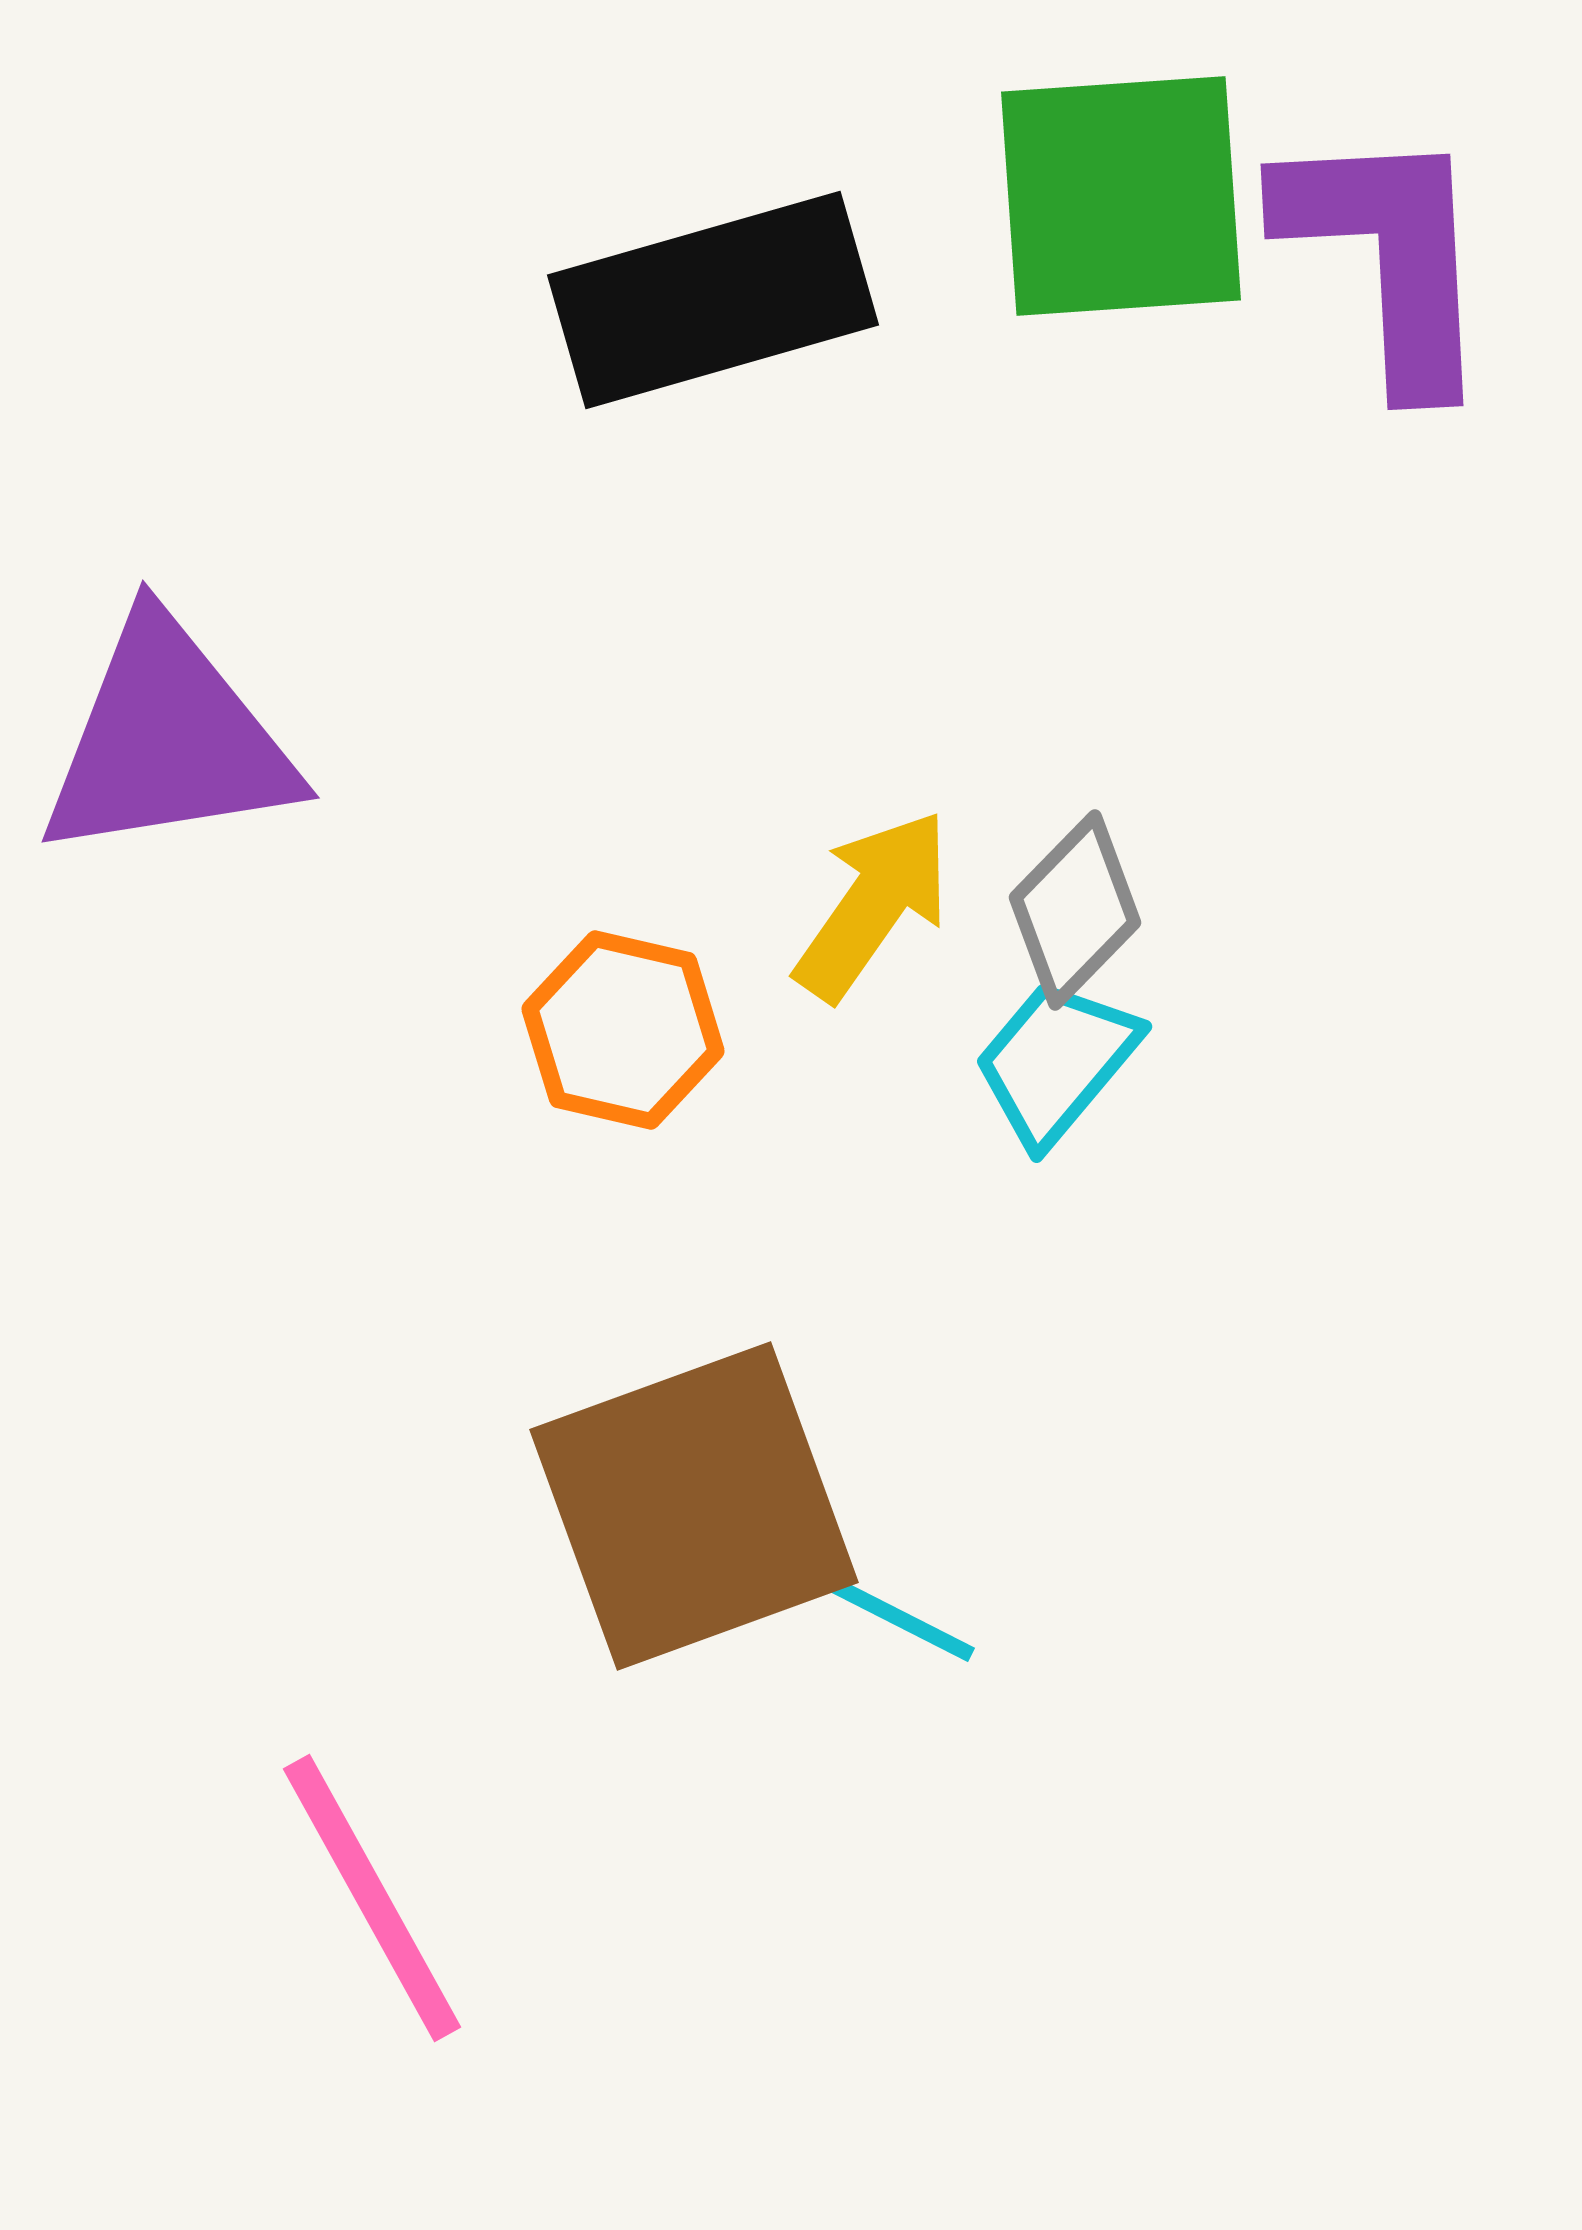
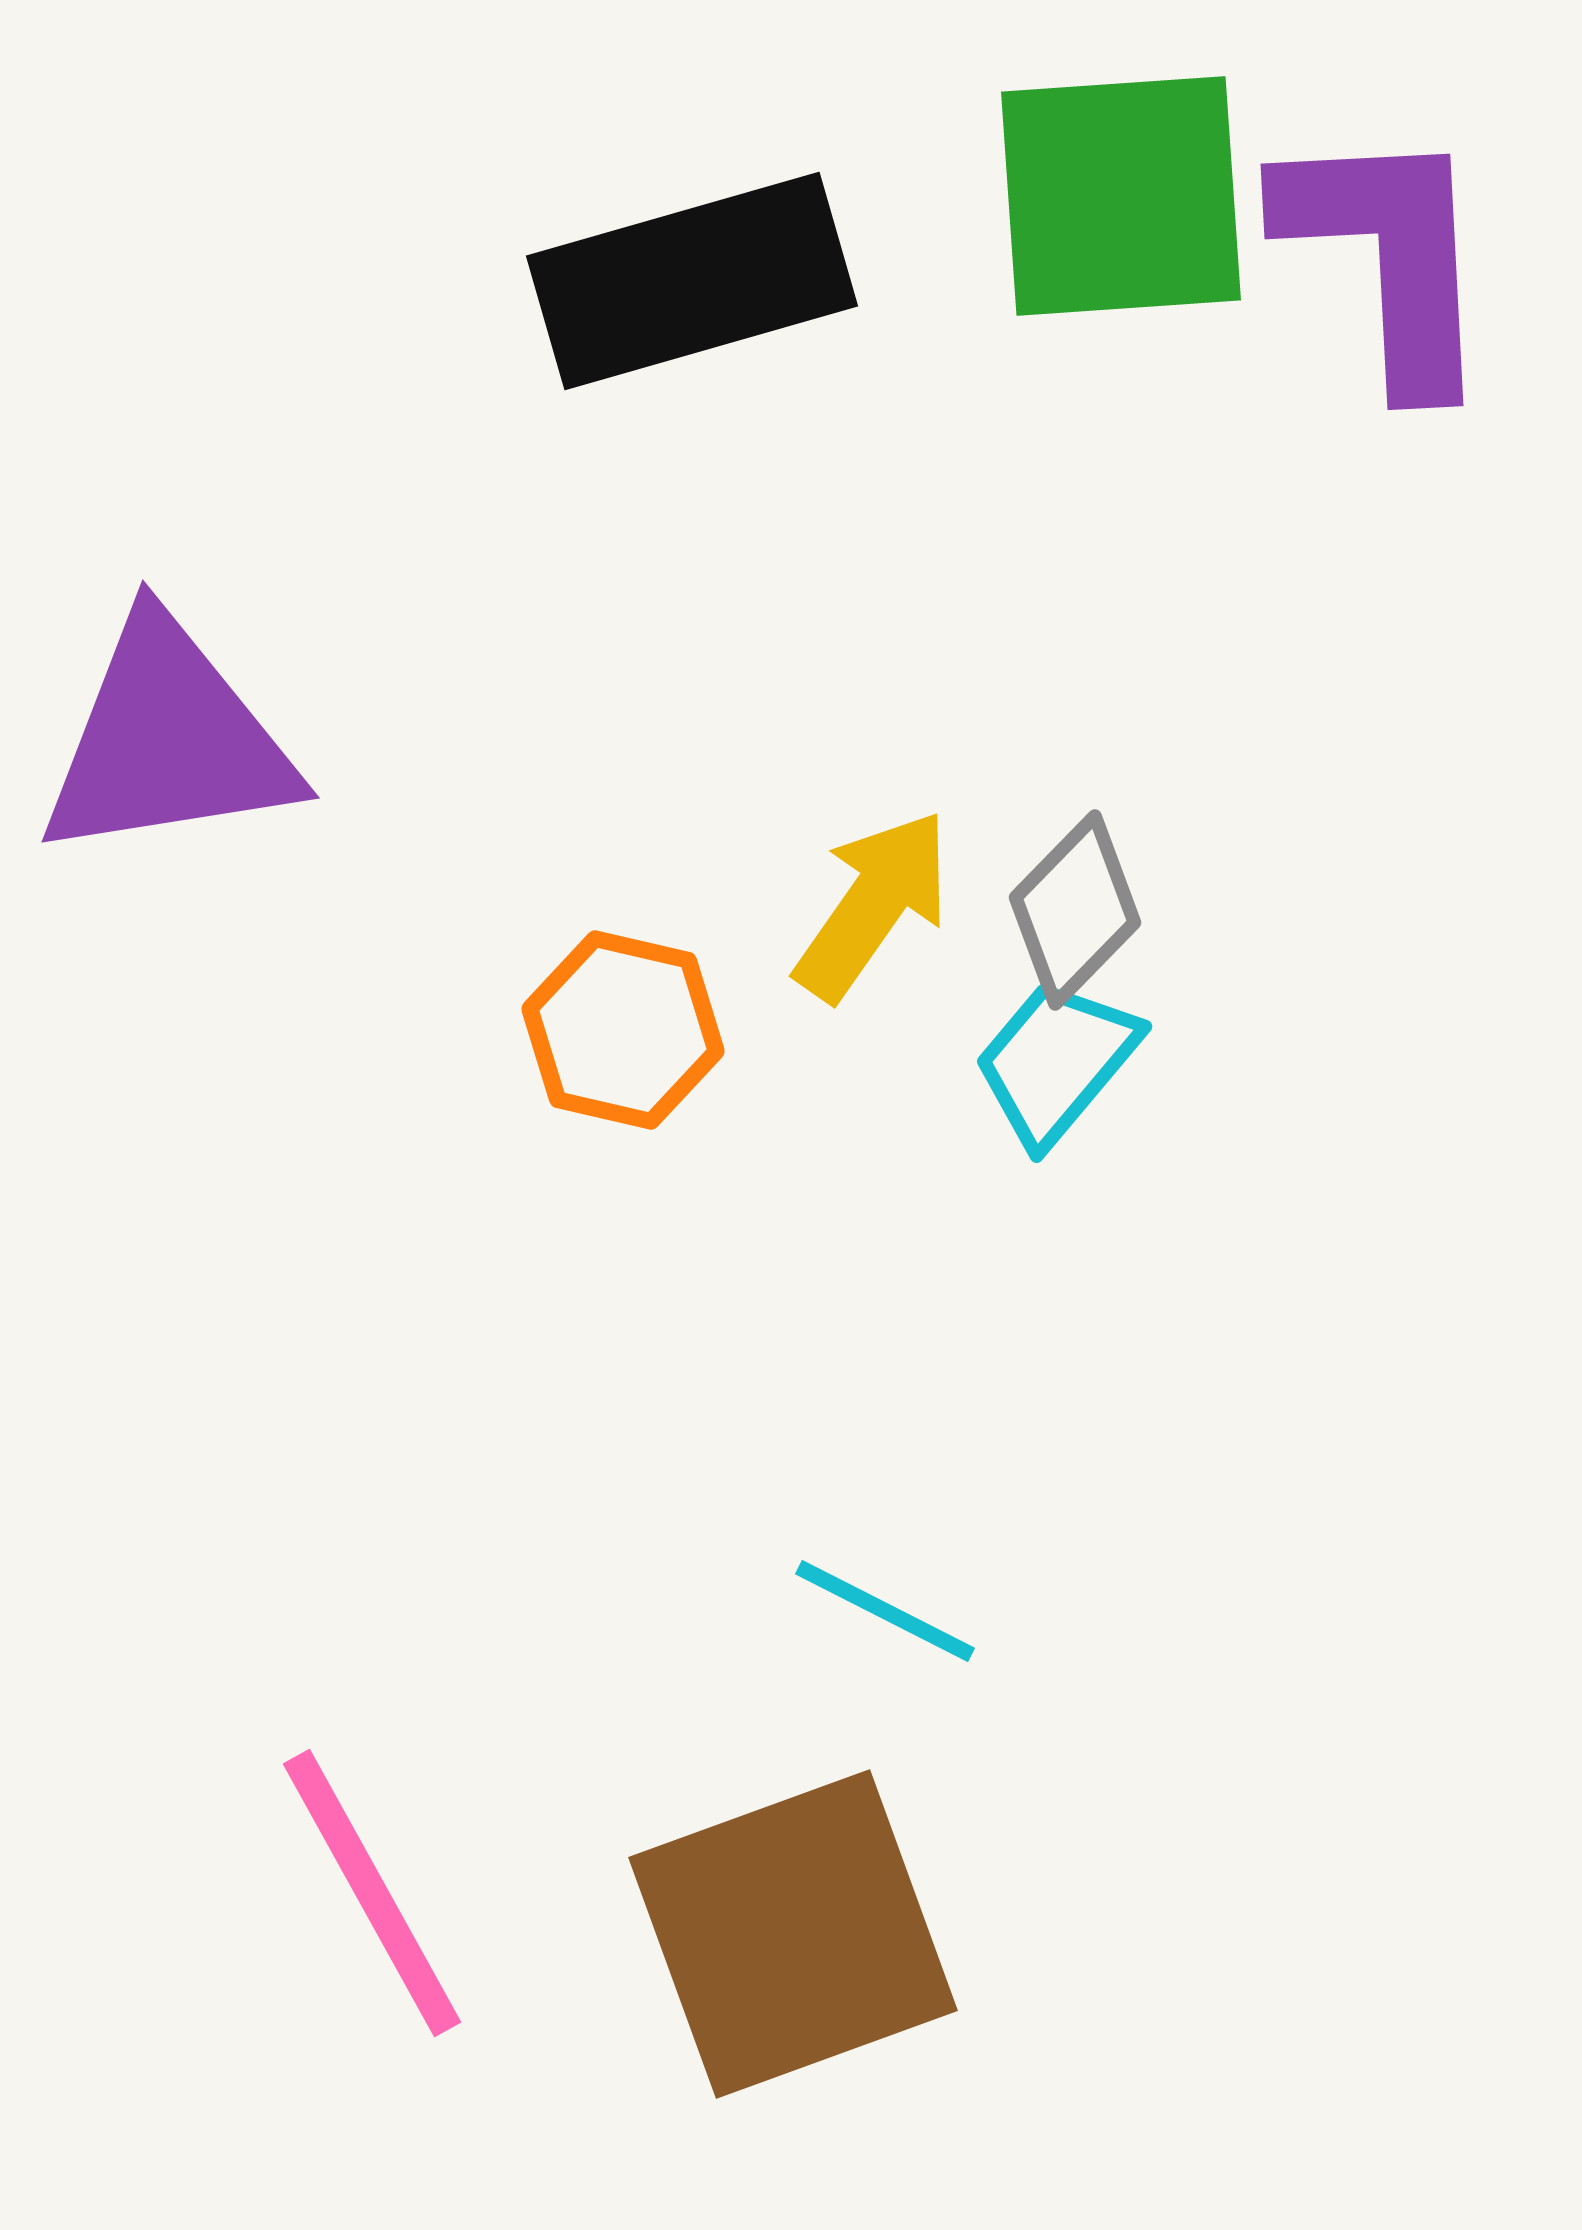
black rectangle: moved 21 px left, 19 px up
brown square: moved 99 px right, 428 px down
pink line: moved 5 px up
